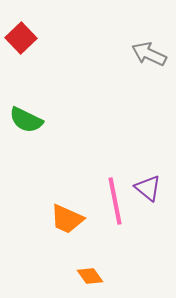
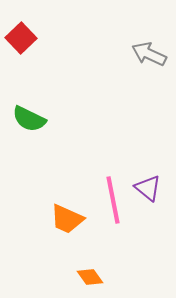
green semicircle: moved 3 px right, 1 px up
pink line: moved 2 px left, 1 px up
orange diamond: moved 1 px down
